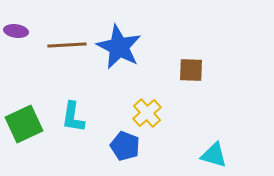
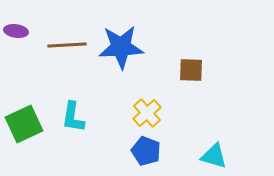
blue star: moved 2 px right; rotated 30 degrees counterclockwise
blue pentagon: moved 21 px right, 5 px down
cyan triangle: moved 1 px down
